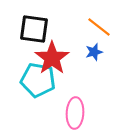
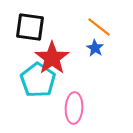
black square: moved 4 px left, 2 px up
blue star: moved 1 px right, 4 px up; rotated 24 degrees counterclockwise
cyan pentagon: rotated 24 degrees clockwise
pink ellipse: moved 1 px left, 5 px up
